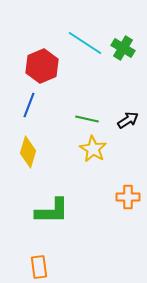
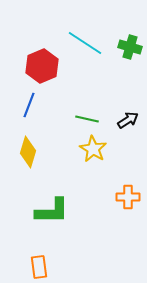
green cross: moved 7 px right, 1 px up; rotated 15 degrees counterclockwise
